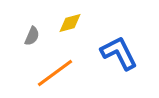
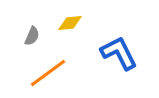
yellow diamond: rotated 10 degrees clockwise
orange line: moved 7 px left
